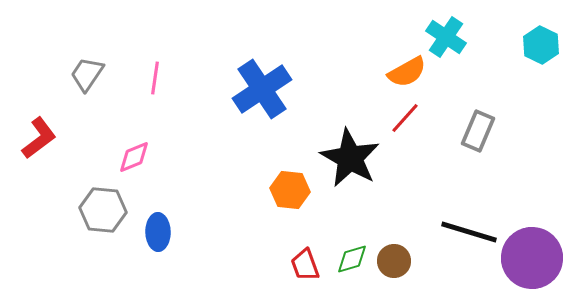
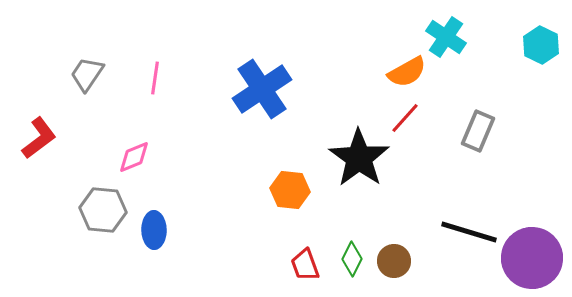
black star: moved 9 px right; rotated 6 degrees clockwise
blue ellipse: moved 4 px left, 2 px up
green diamond: rotated 48 degrees counterclockwise
